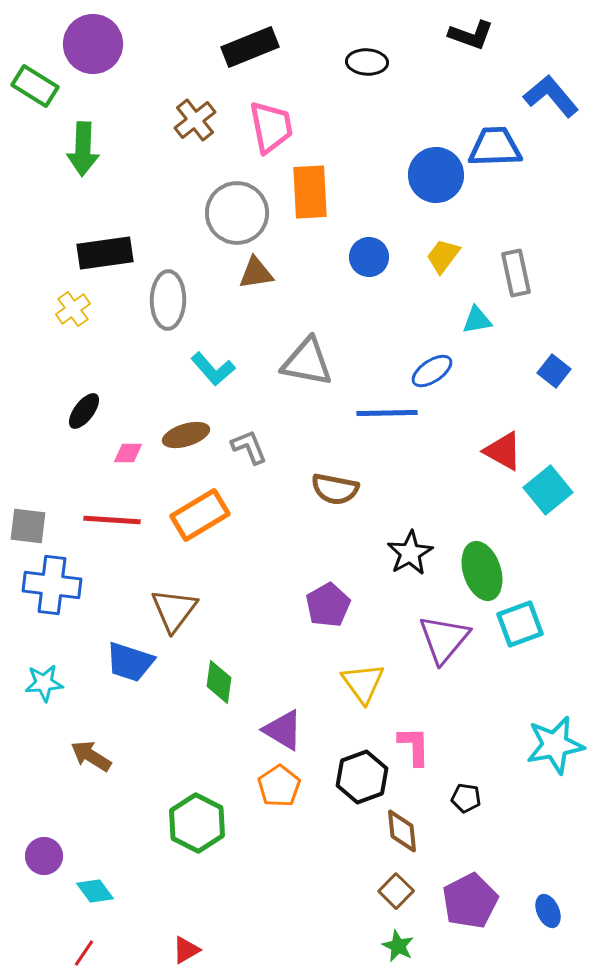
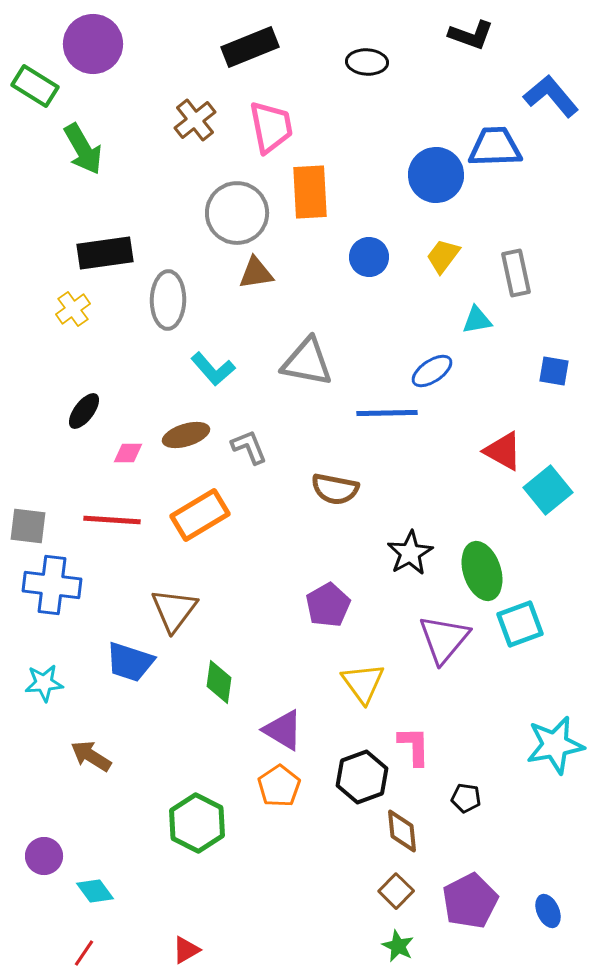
green arrow at (83, 149): rotated 32 degrees counterclockwise
blue square at (554, 371): rotated 28 degrees counterclockwise
